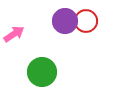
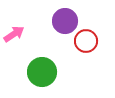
red circle: moved 20 px down
